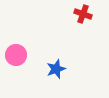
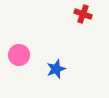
pink circle: moved 3 px right
